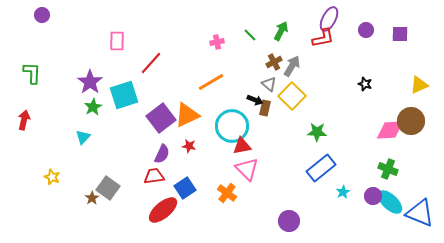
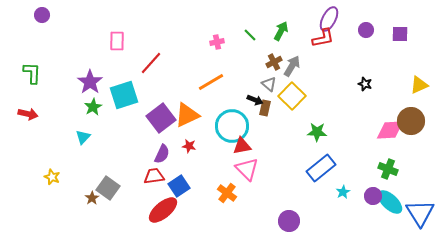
red arrow at (24, 120): moved 4 px right, 6 px up; rotated 90 degrees clockwise
blue square at (185, 188): moved 6 px left, 2 px up
blue triangle at (420, 213): rotated 36 degrees clockwise
